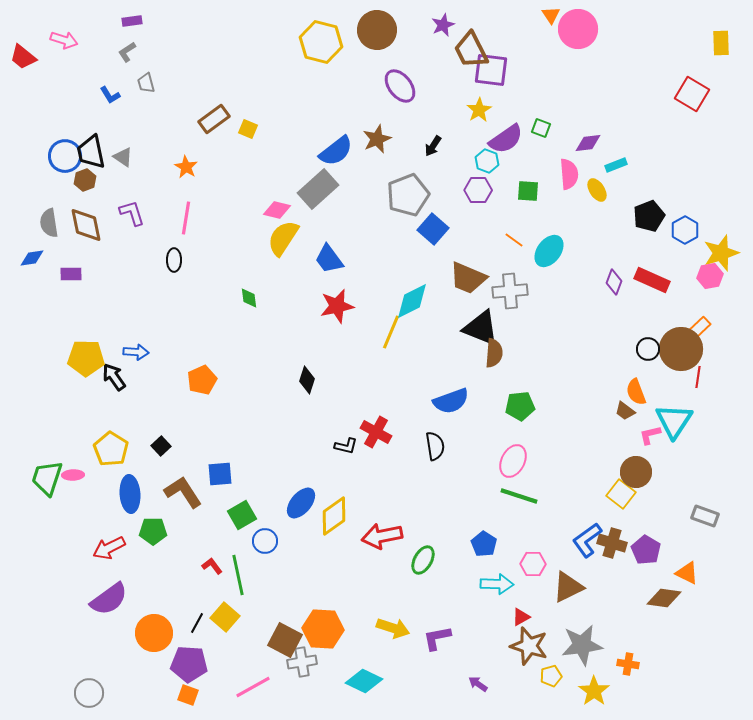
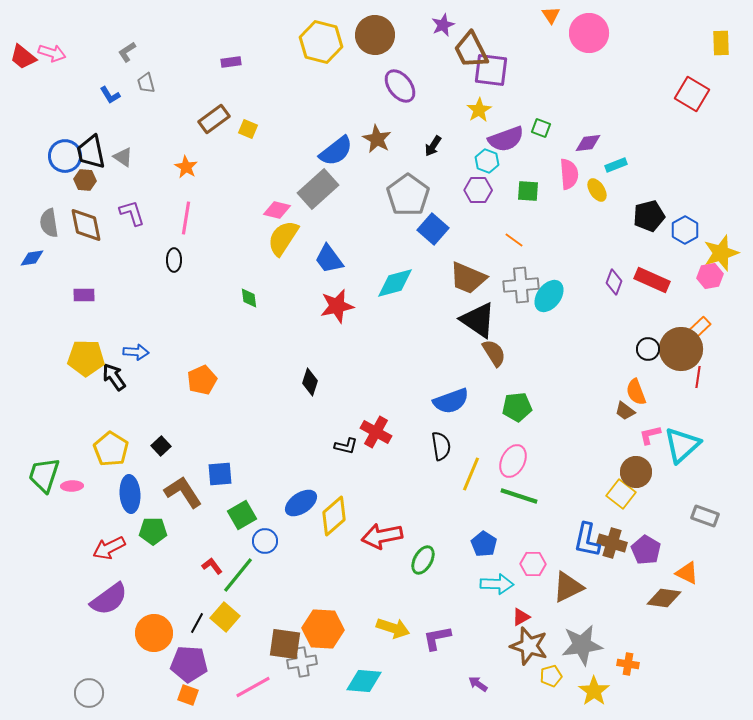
purple rectangle at (132, 21): moved 99 px right, 41 px down
pink circle at (578, 29): moved 11 px right, 4 px down
brown circle at (377, 30): moved 2 px left, 5 px down
pink arrow at (64, 40): moved 12 px left, 13 px down
brown star at (377, 139): rotated 20 degrees counterclockwise
purple semicircle at (506, 139): rotated 15 degrees clockwise
brown hexagon at (85, 180): rotated 25 degrees clockwise
gray pentagon at (408, 195): rotated 15 degrees counterclockwise
black pentagon at (649, 216): rotated 8 degrees clockwise
cyan ellipse at (549, 251): moved 45 px down
purple rectangle at (71, 274): moved 13 px right, 21 px down
gray cross at (510, 291): moved 11 px right, 6 px up
cyan diamond at (412, 301): moved 17 px left, 18 px up; rotated 12 degrees clockwise
black triangle at (481, 328): moved 3 px left, 8 px up; rotated 12 degrees clockwise
yellow line at (391, 332): moved 80 px right, 142 px down
brown semicircle at (494, 353): rotated 36 degrees counterclockwise
black diamond at (307, 380): moved 3 px right, 2 px down
green pentagon at (520, 406): moved 3 px left, 1 px down
cyan triangle at (674, 421): moved 8 px right, 24 px down; rotated 15 degrees clockwise
black semicircle at (435, 446): moved 6 px right
pink ellipse at (73, 475): moved 1 px left, 11 px down
green trapezoid at (47, 478): moved 3 px left, 3 px up
blue ellipse at (301, 503): rotated 16 degrees clockwise
yellow diamond at (334, 516): rotated 6 degrees counterclockwise
blue L-shape at (587, 540): rotated 42 degrees counterclockwise
green line at (238, 575): rotated 51 degrees clockwise
brown square at (285, 640): moved 4 px down; rotated 20 degrees counterclockwise
cyan diamond at (364, 681): rotated 21 degrees counterclockwise
